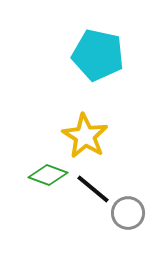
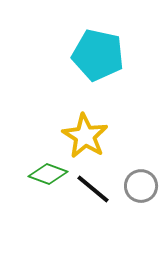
green diamond: moved 1 px up
gray circle: moved 13 px right, 27 px up
